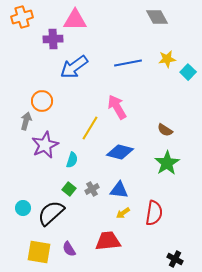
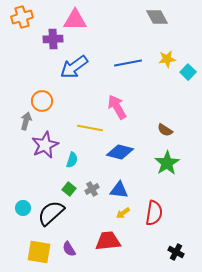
yellow line: rotated 70 degrees clockwise
black cross: moved 1 px right, 7 px up
